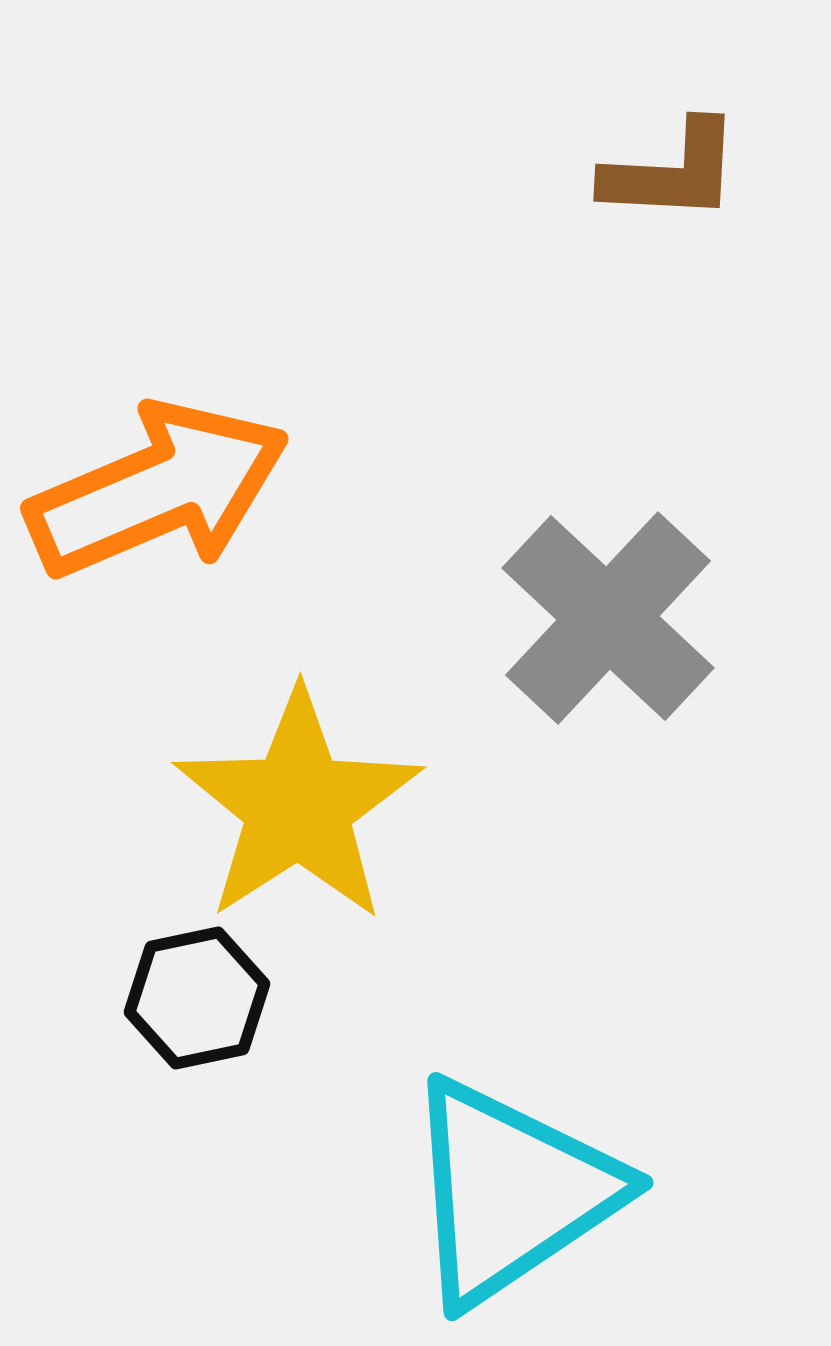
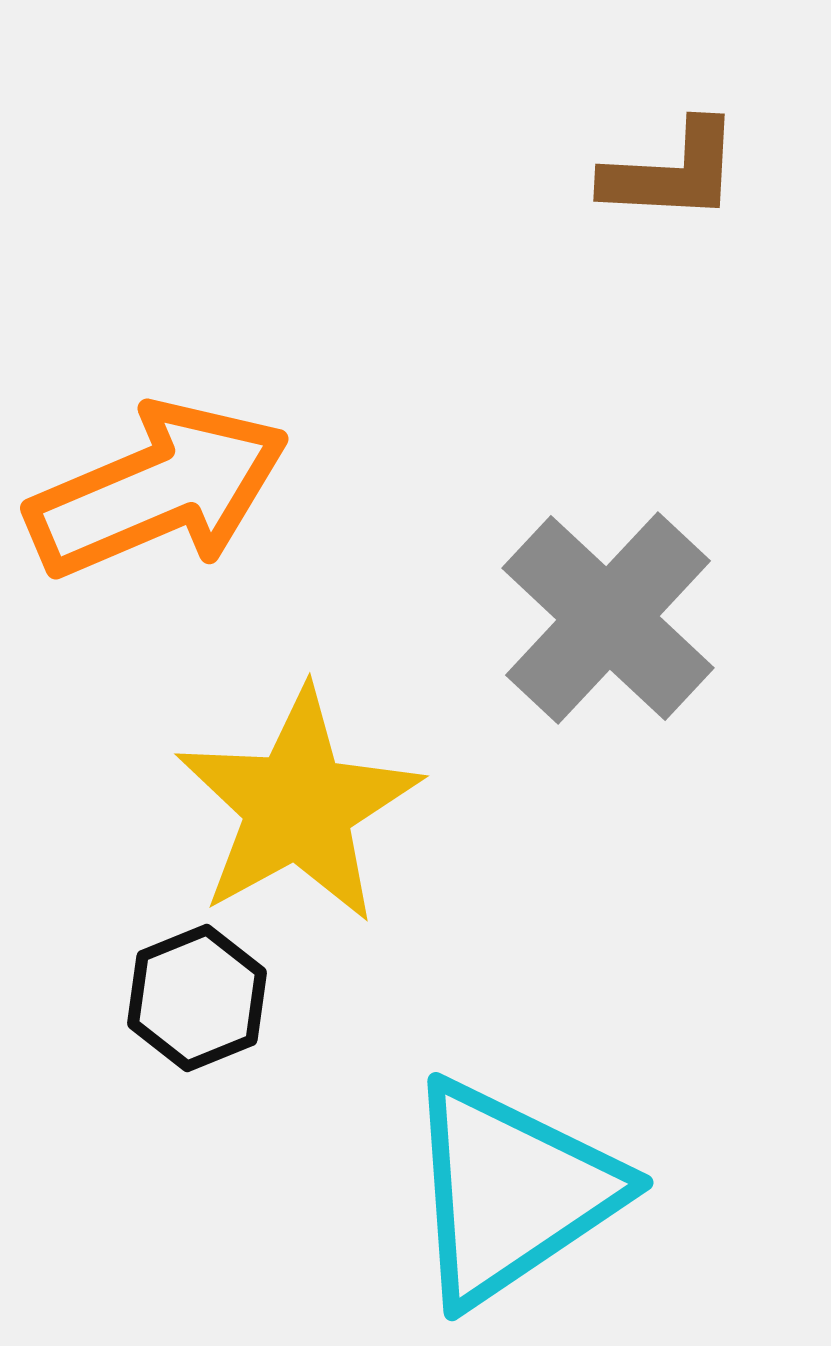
yellow star: rotated 4 degrees clockwise
black hexagon: rotated 10 degrees counterclockwise
